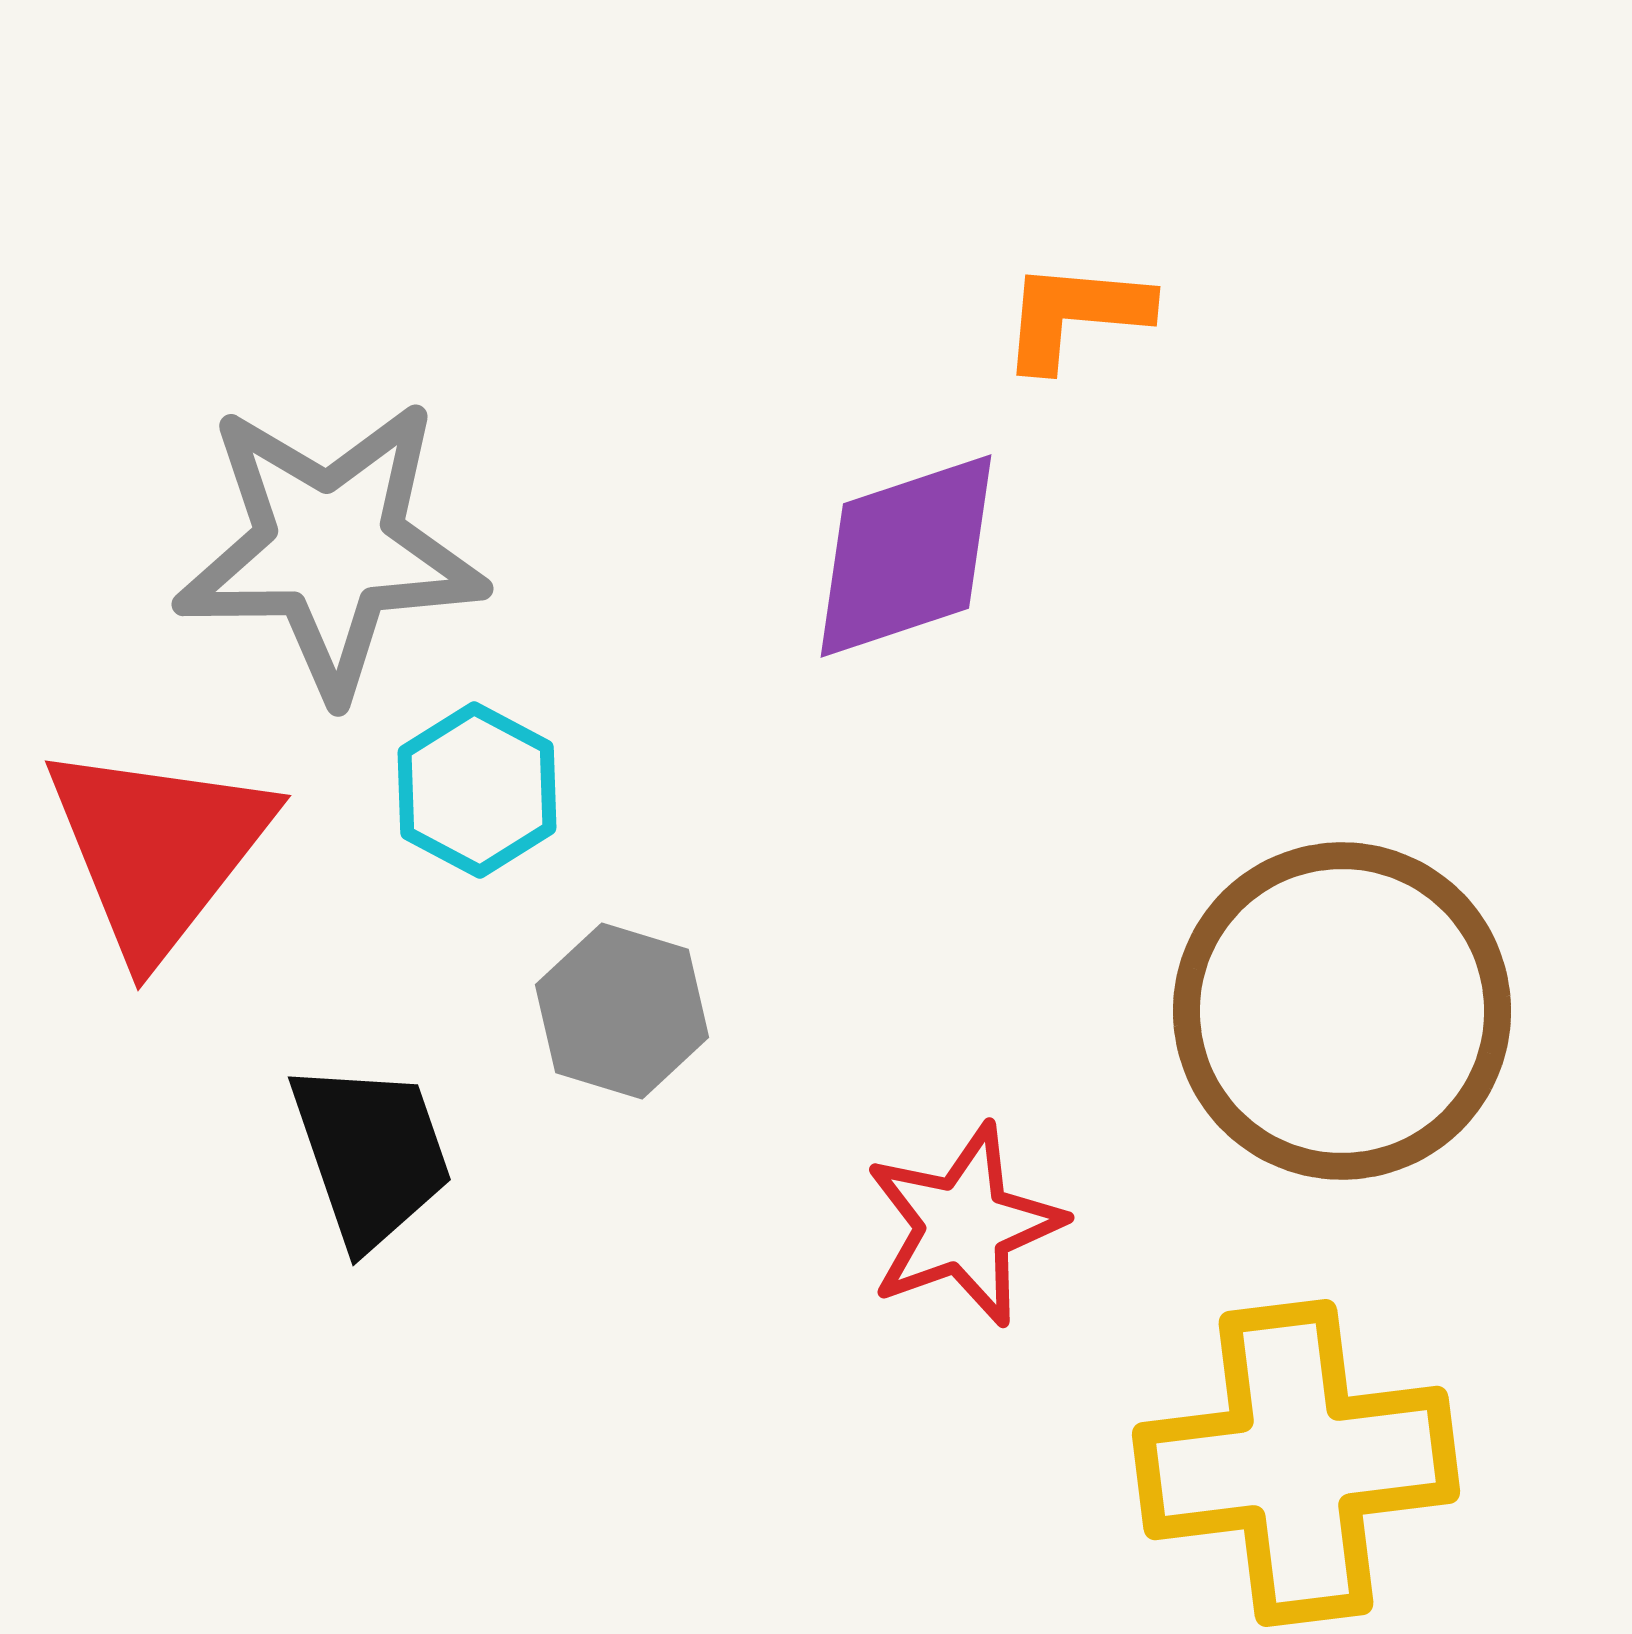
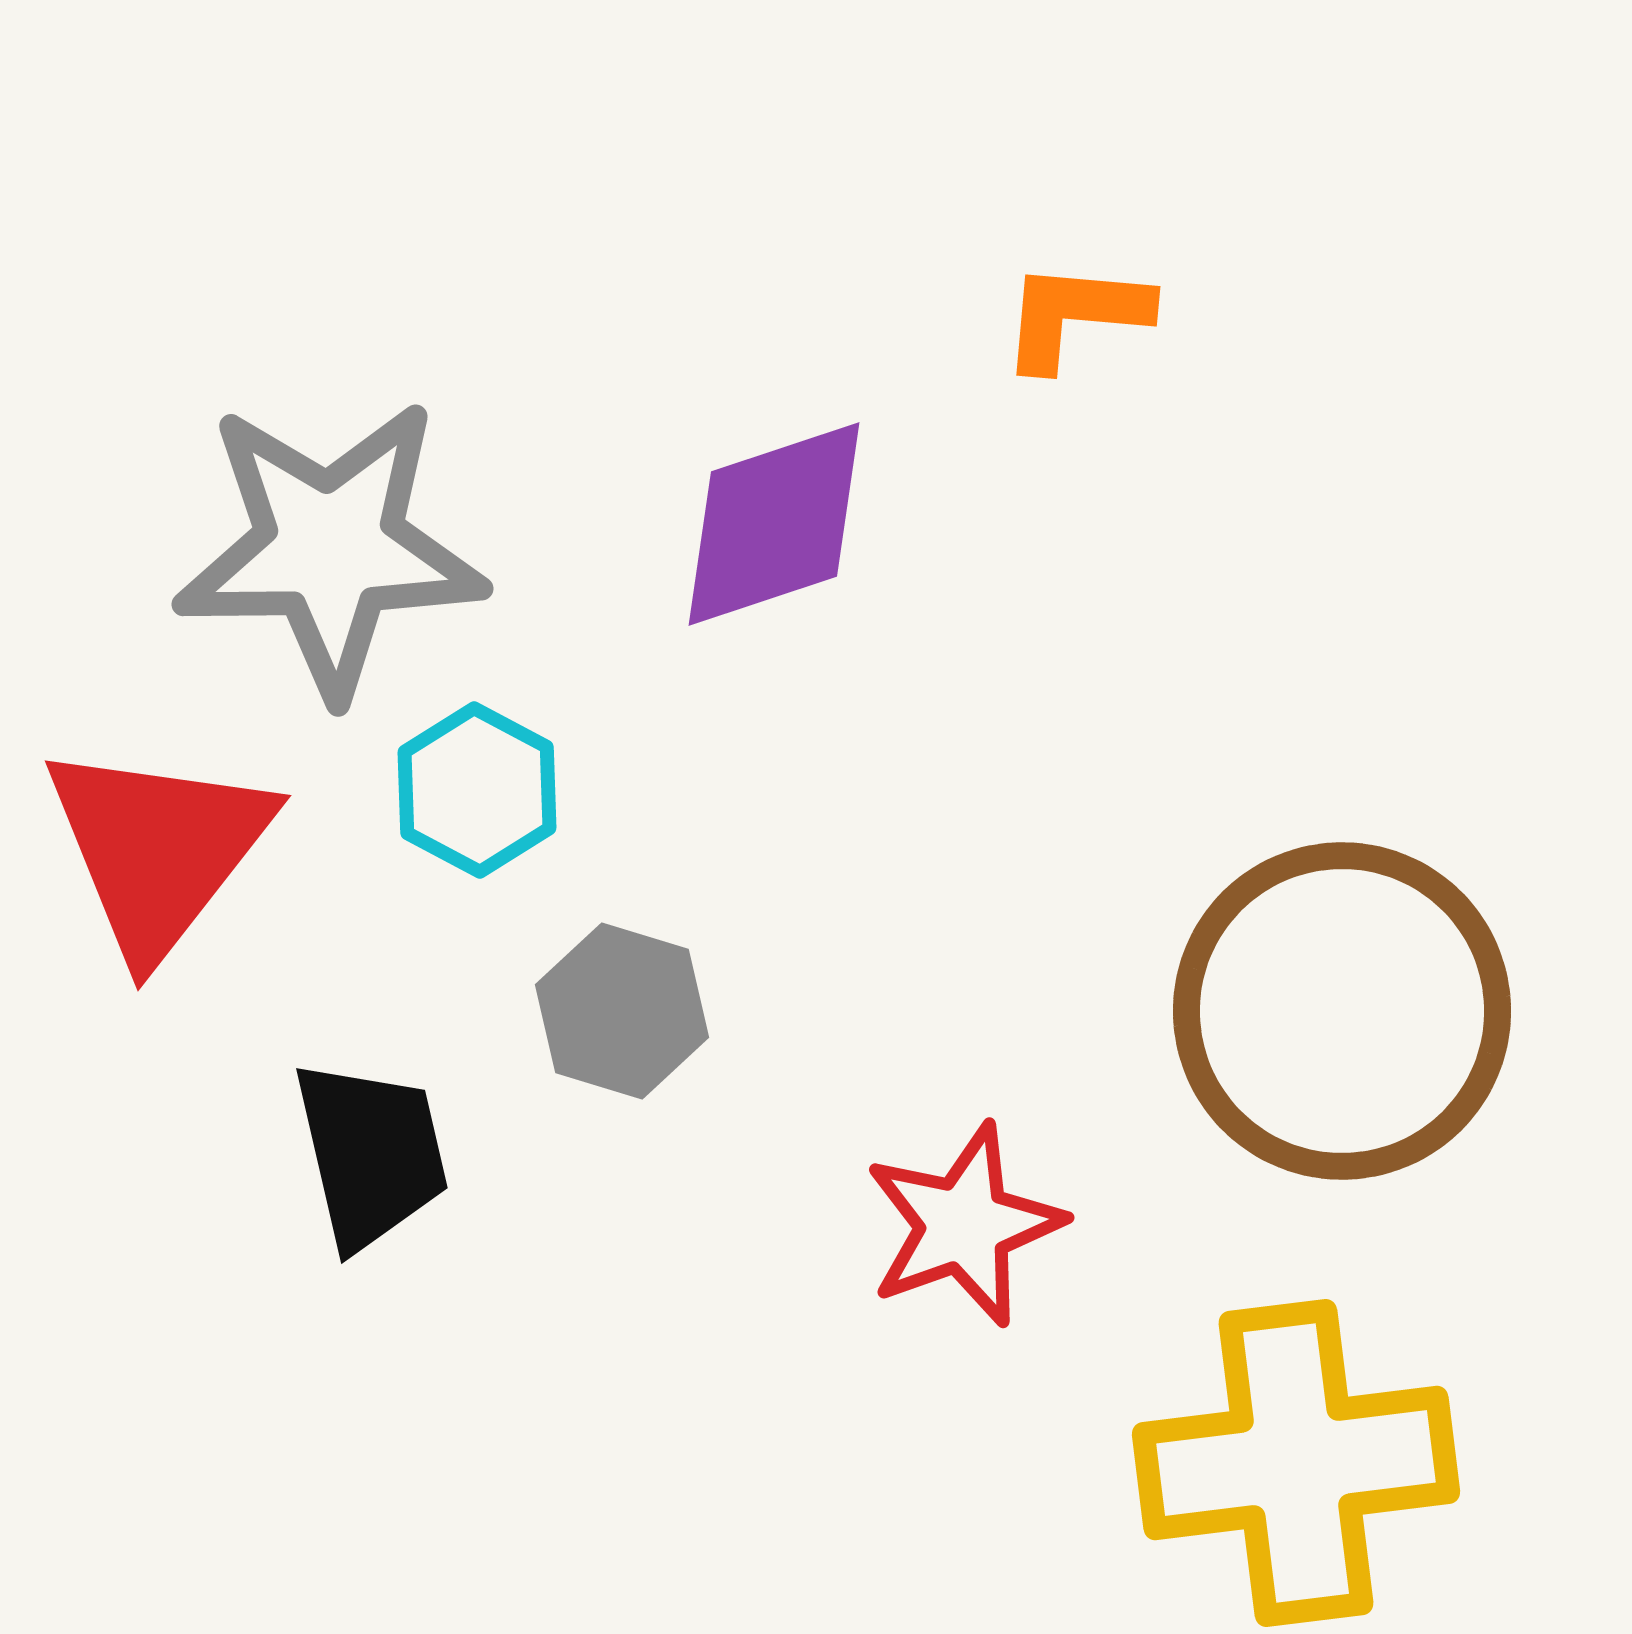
purple diamond: moved 132 px left, 32 px up
black trapezoid: rotated 6 degrees clockwise
